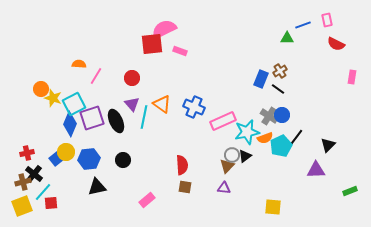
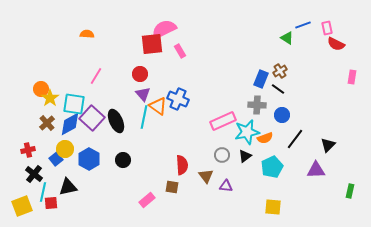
pink rectangle at (327, 20): moved 8 px down
green triangle at (287, 38): rotated 32 degrees clockwise
pink rectangle at (180, 51): rotated 40 degrees clockwise
orange semicircle at (79, 64): moved 8 px right, 30 px up
red circle at (132, 78): moved 8 px right, 4 px up
yellow star at (53, 98): moved 3 px left; rotated 18 degrees clockwise
cyan square at (74, 104): rotated 35 degrees clockwise
purple triangle at (132, 104): moved 11 px right, 10 px up
orange triangle at (162, 104): moved 4 px left, 2 px down
blue cross at (194, 107): moved 16 px left, 8 px up
gray cross at (269, 116): moved 12 px left, 11 px up; rotated 30 degrees counterclockwise
purple square at (92, 118): rotated 30 degrees counterclockwise
blue diamond at (70, 124): rotated 40 degrees clockwise
cyan pentagon at (281, 146): moved 9 px left, 21 px down
yellow circle at (66, 152): moved 1 px left, 3 px up
red cross at (27, 153): moved 1 px right, 3 px up
gray circle at (232, 155): moved 10 px left
blue hexagon at (89, 159): rotated 25 degrees counterclockwise
brown triangle at (227, 166): moved 21 px left, 10 px down; rotated 21 degrees counterclockwise
brown cross at (23, 182): moved 24 px right, 59 px up; rotated 28 degrees counterclockwise
black triangle at (97, 187): moved 29 px left
brown square at (185, 187): moved 13 px left
purple triangle at (224, 188): moved 2 px right, 2 px up
green rectangle at (350, 191): rotated 56 degrees counterclockwise
cyan line at (43, 192): rotated 30 degrees counterclockwise
